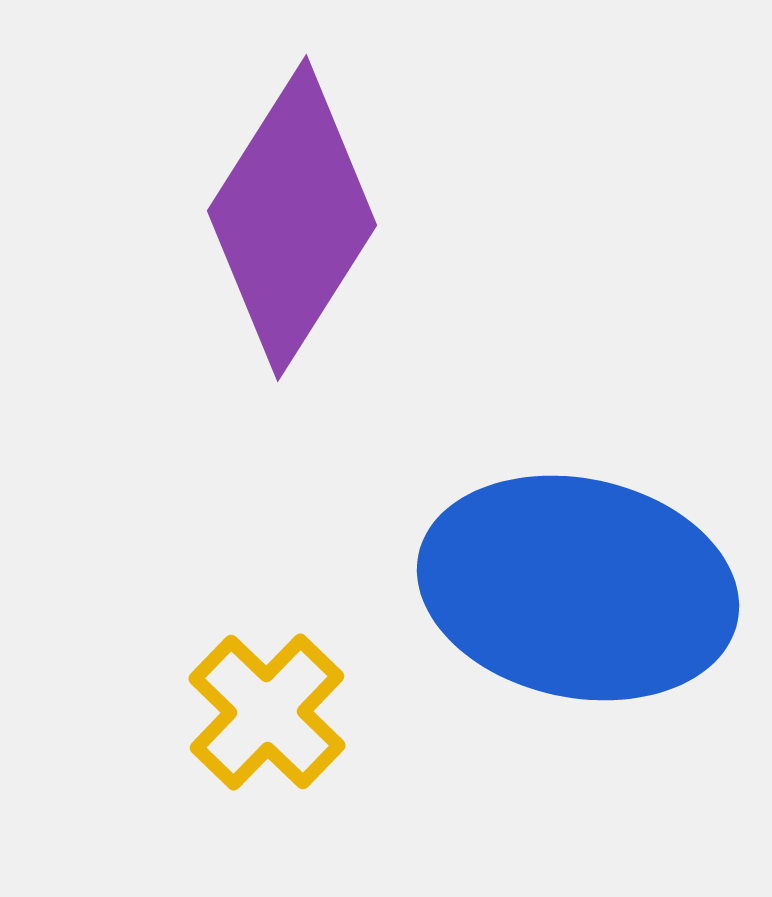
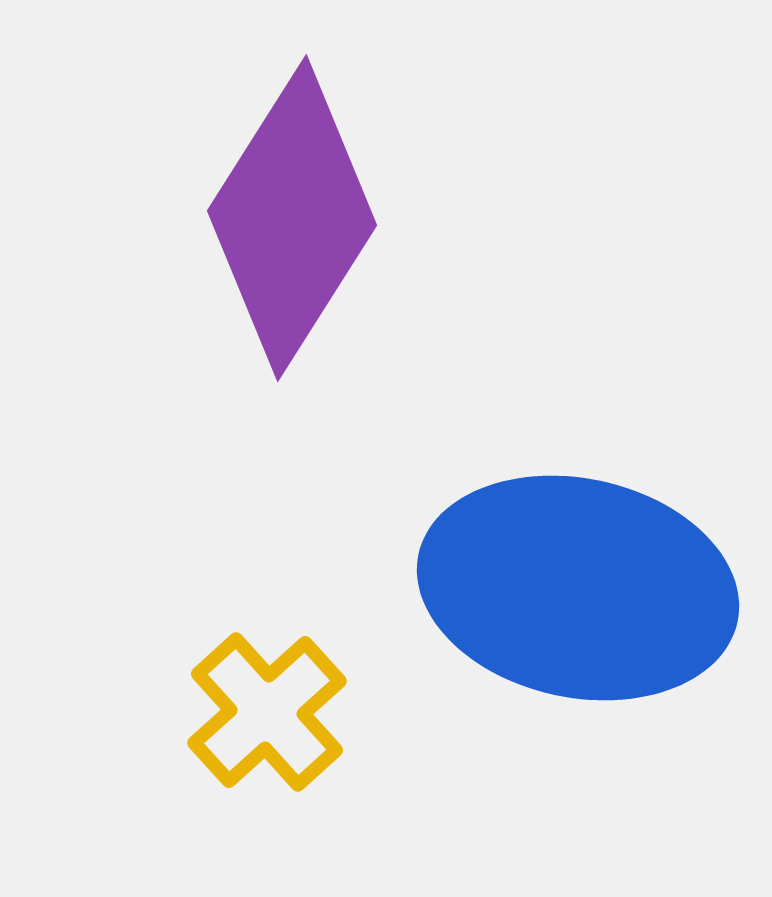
yellow cross: rotated 4 degrees clockwise
